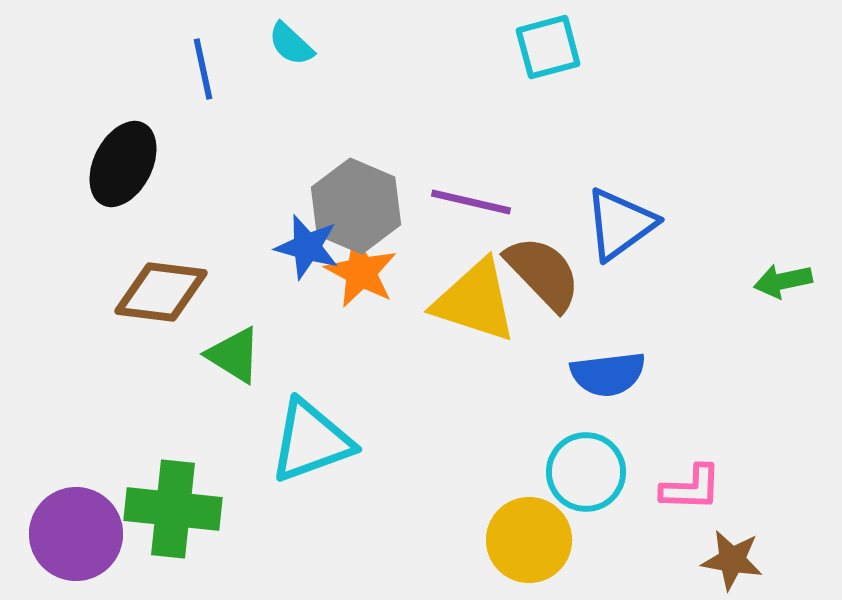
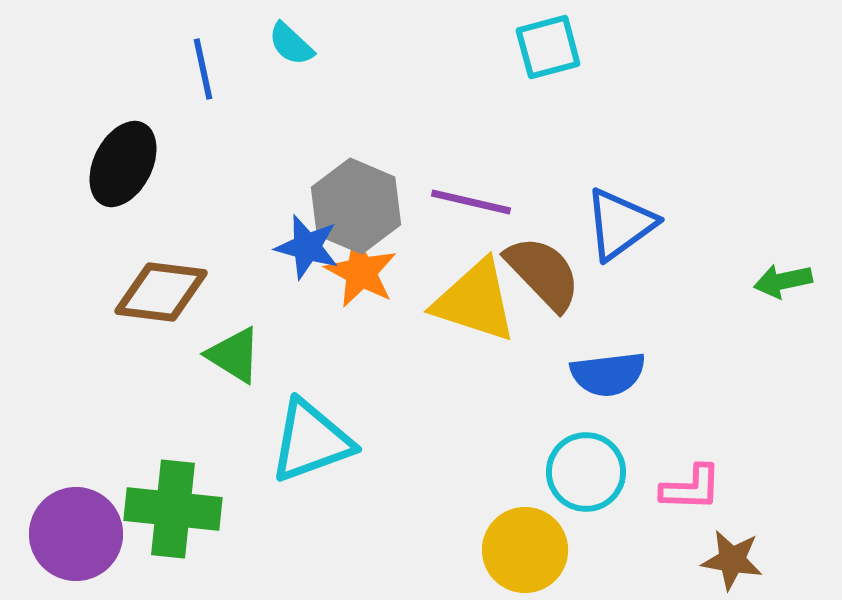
yellow circle: moved 4 px left, 10 px down
